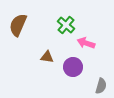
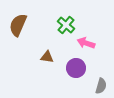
purple circle: moved 3 px right, 1 px down
